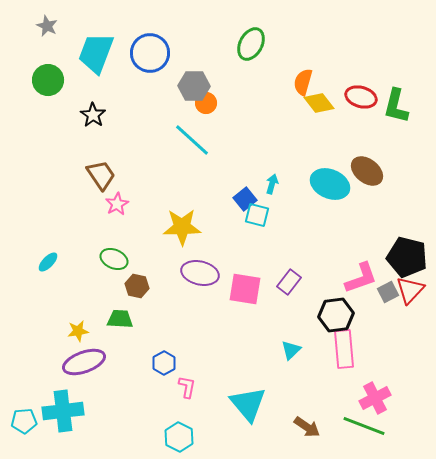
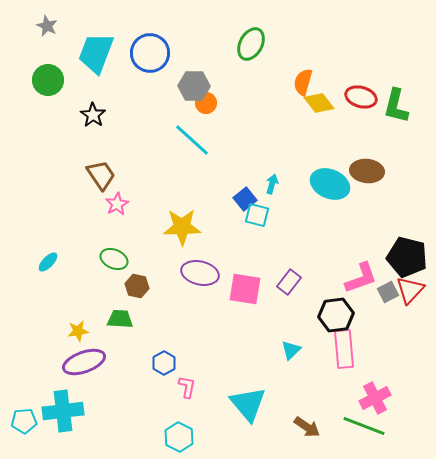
brown ellipse at (367, 171): rotated 32 degrees counterclockwise
